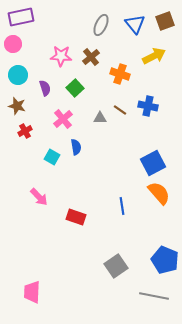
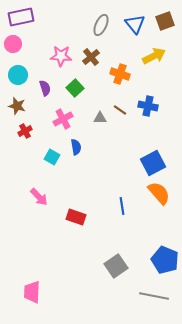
pink cross: rotated 12 degrees clockwise
